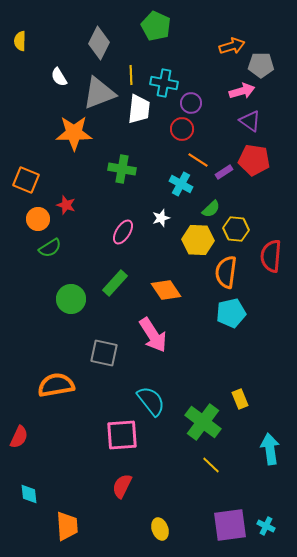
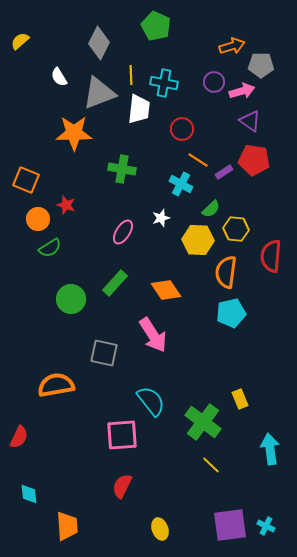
yellow semicircle at (20, 41): rotated 48 degrees clockwise
purple circle at (191, 103): moved 23 px right, 21 px up
